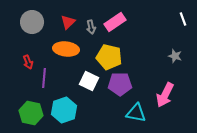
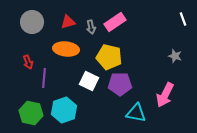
red triangle: rotated 28 degrees clockwise
